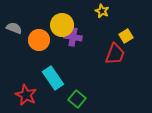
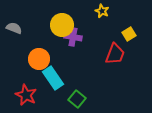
yellow square: moved 3 px right, 2 px up
orange circle: moved 19 px down
